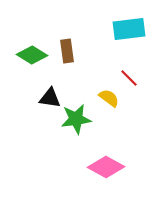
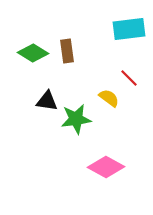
green diamond: moved 1 px right, 2 px up
black triangle: moved 3 px left, 3 px down
